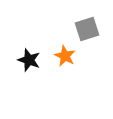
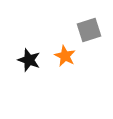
gray square: moved 2 px right, 1 px down
